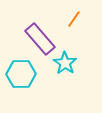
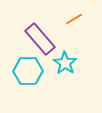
orange line: rotated 24 degrees clockwise
cyan hexagon: moved 7 px right, 3 px up
